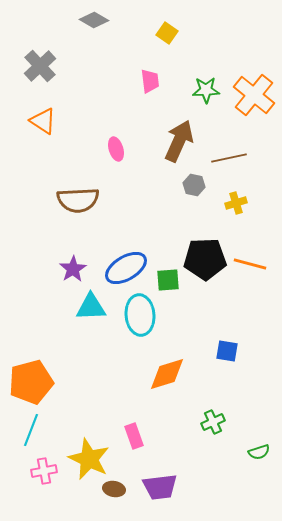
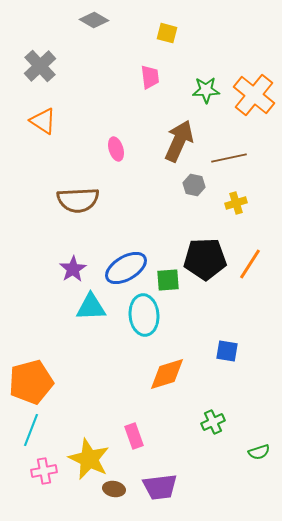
yellow square: rotated 20 degrees counterclockwise
pink trapezoid: moved 4 px up
orange line: rotated 72 degrees counterclockwise
cyan ellipse: moved 4 px right
